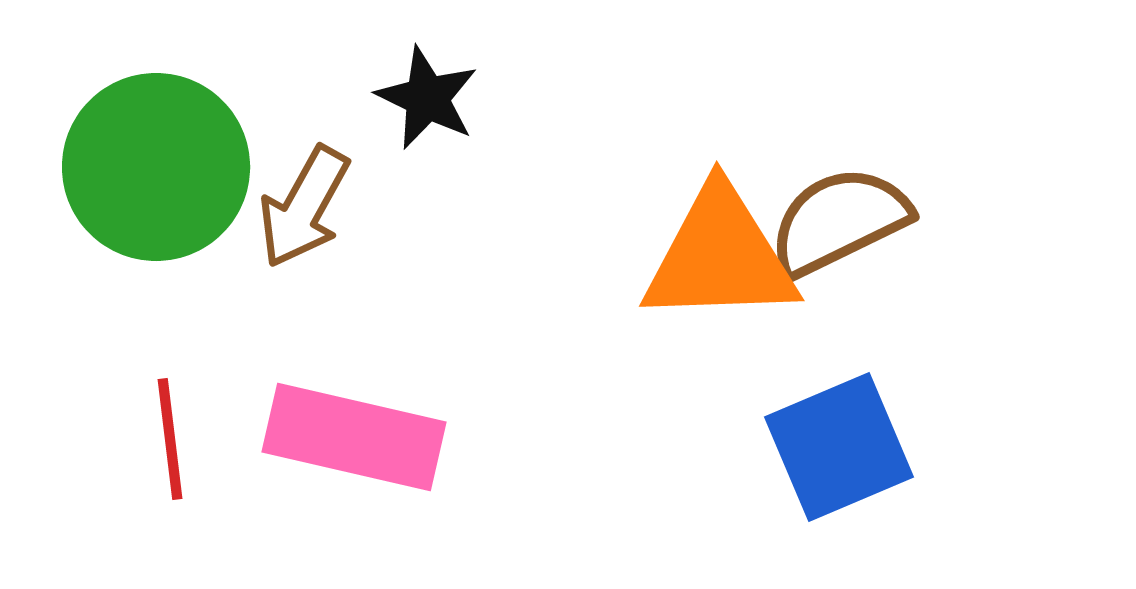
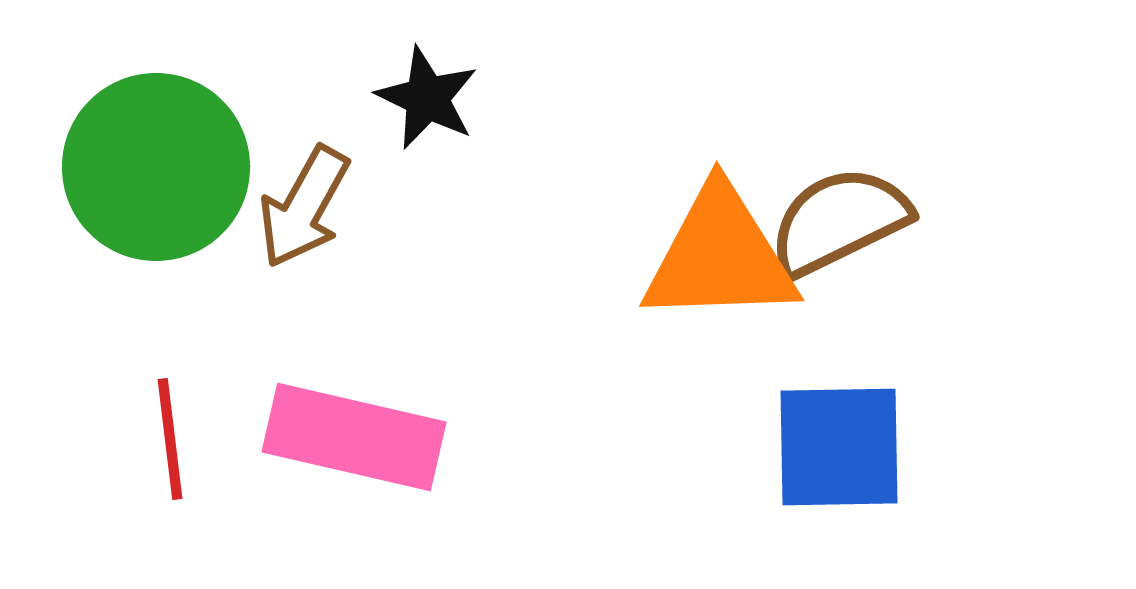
blue square: rotated 22 degrees clockwise
